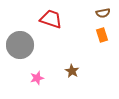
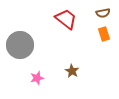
red trapezoid: moved 15 px right; rotated 20 degrees clockwise
orange rectangle: moved 2 px right, 1 px up
